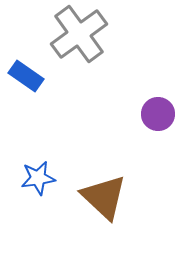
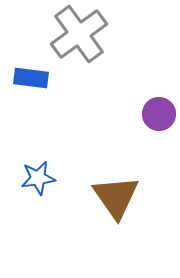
blue rectangle: moved 5 px right, 2 px down; rotated 28 degrees counterclockwise
purple circle: moved 1 px right
brown triangle: moved 12 px right; rotated 12 degrees clockwise
